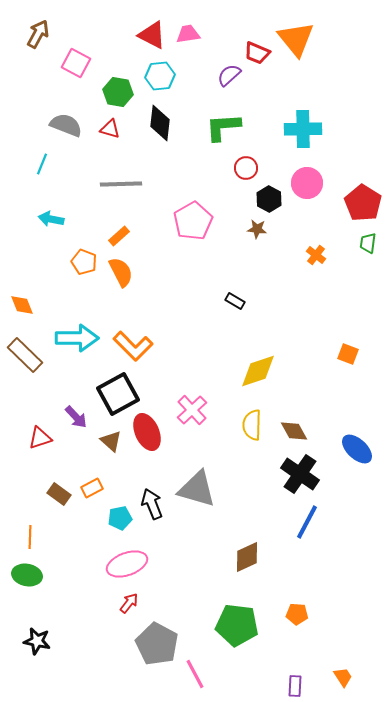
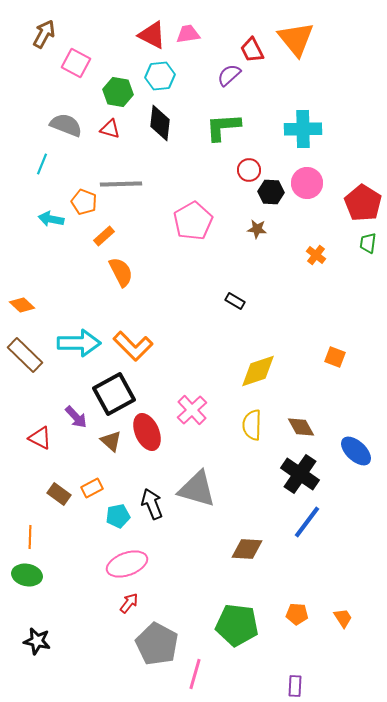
brown arrow at (38, 34): moved 6 px right
red trapezoid at (257, 53): moved 5 px left, 3 px up; rotated 40 degrees clockwise
red circle at (246, 168): moved 3 px right, 2 px down
black hexagon at (269, 199): moved 2 px right, 7 px up; rotated 25 degrees counterclockwise
orange rectangle at (119, 236): moved 15 px left
orange pentagon at (84, 262): moved 60 px up
orange diamond at (22, 305): rotated 25 degrees counterclockwise
cyan arrow at (77, 338): moved 2 px right, 5 px down
orange square at (348, 354): moved 13 px left, 3 px down
black square at (118, 394): moved 4 px left
brown diamond at (294, 431): moved 7 px right, 4 px up
red triangle at (40, 438): rotated 45 degrees clockwise
blue ellipse at (357, 449): moved 1 px left, 2 px down
cyan pentagon at (120, 518): moved 2 px left, 2 px up
blue line at (307, 522): rotated 9 degrees clockwise
brown diamond at (247, 557): moved 8 px up; rotated 28 degrees clockwise
pink line at (195, 674): rotated 44 degrees clockwise
orange trapezoid at (343, 677): moved 59 px up
